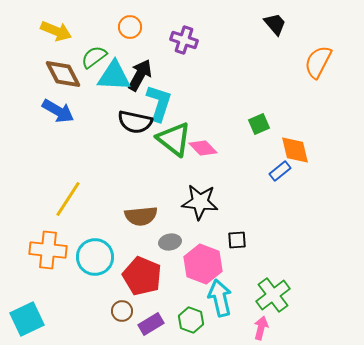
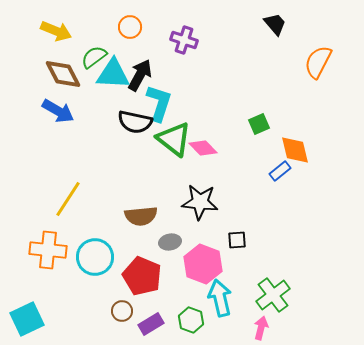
cyan triangle: moved 1 px left, 2 px up
